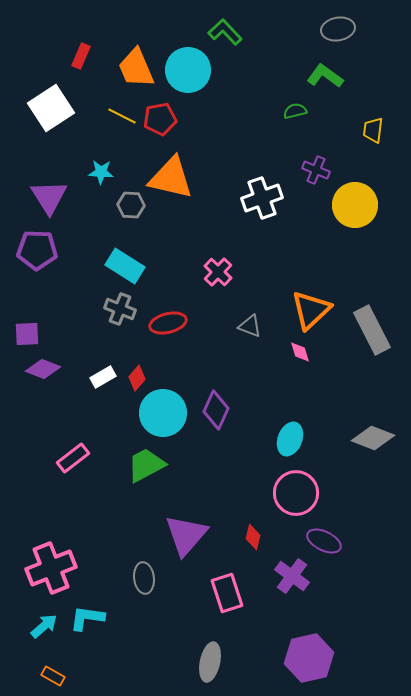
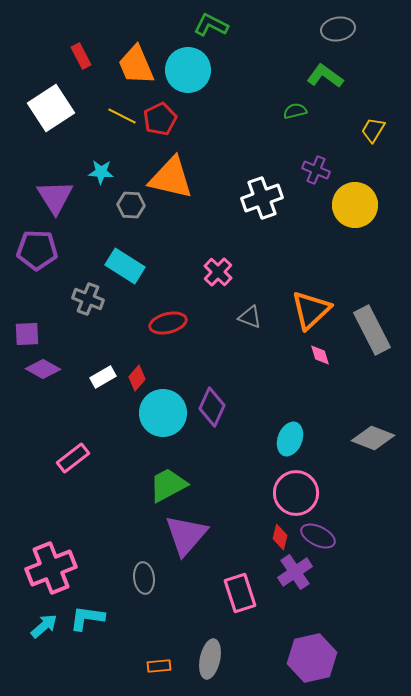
green L-shape at (225, 32): moved 14 px left, 7 px up; rotated 20 degrees counterclockwise
red rectangle at (81, 56): rotated 50 degrees counterclockwise
orange trapezoid at (136, 68): moved 3 px up
red pentagon at (160, 119): rotated 16 degrees counterclockwise
yellow trapezoid at (373, 130): rotated 24 degrees clockwise
purple triangle at (49, 197): moved 6 px right
gray cross at (120, 309): moved 32 px left, 10 px up
gray triangle at (250, 326): moved 9 px up
pink diamond at (300, 352): moved 20 px right, 3 px down
purple diamond at (43, 369): rotated 8 degrees clockwise
purple diamond at (216, 410): moved 4 px left, 3 px up
green trapezoid at (146, 465): moved 22 px right, 20 px down
red diamond at (253, 537): moved 27 px right
purple ellipse at (324, 541): moved 6 px left, 5 px up
purple cross at (292, 576): moved 3 px right, 4 px up; rotated 20 degrees clockwise
pink rectangle at (227, 593): moved 13 px right
purple hexagon at (309, 658): moved 3 px right
gray ellipse at (210, 662): moved 3 px up
orange rectangle at (53, 676): moved 106 px right, 10 px up; rotated 35 degrees counterclockwise
